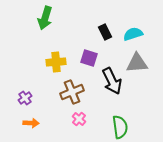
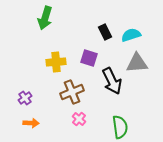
cyan semicircle: moved 2 px left, 1 px down
